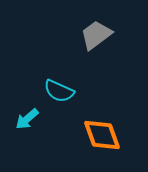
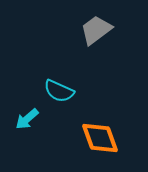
gray trapezoid: moved 5 px up
orange diamond: moved 2 px left, 3 px down
